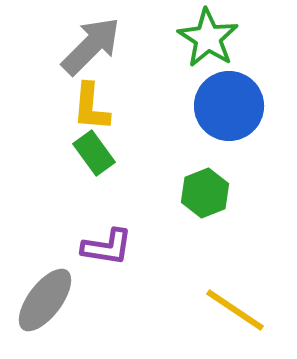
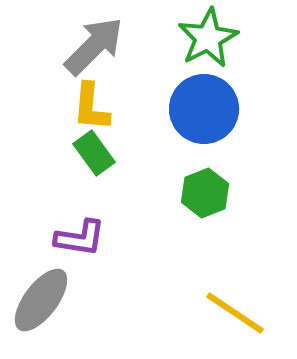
green star: rotated 12 degrees clockwise
gray arrow: moved 3 px right
blue circle: moved 25 px left, 3 px down
purple L-shape: moved 27 px left, 9 px up
gray ellipse: moved 4 px left
yellow line: moved 3 px down
